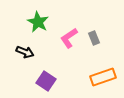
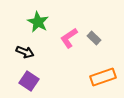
gray rectangle: rotated 24 degrees counterclockwise
purple square: moved 17 px left
